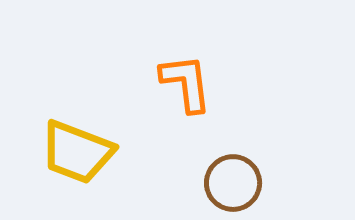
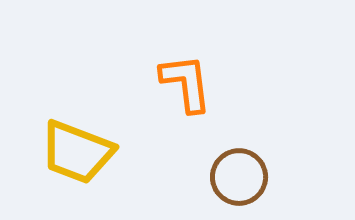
brown circle: moved 6 px right, 6 px up
